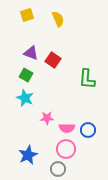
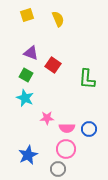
red square: moved 5 px down
blue circle: moved 1 px right, 1 px up
